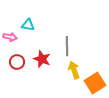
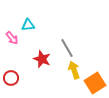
cyan triangle: rotated 16 degrees counterclockwise
pink arrow: moved 2 px right, 1 px down; rotated 40 degrees clockwise
gray line: moved 2 px down; rotated 30 degrees counterclockwise
red circle: moved 6 px left, 16 px down
